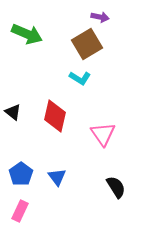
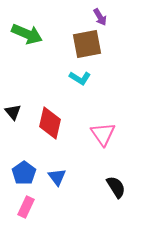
purple arrow: rotated 48 degrees clockwise
brown square: rotated 20 degrees clockwise
black triangle: rotated 12 degrees clockwise
red diamond: moved 5 px left, 7 px down
blue pentagon: moved 3 px right, 1 px up
pink rectangle: moved 6 px right, 4 px up
